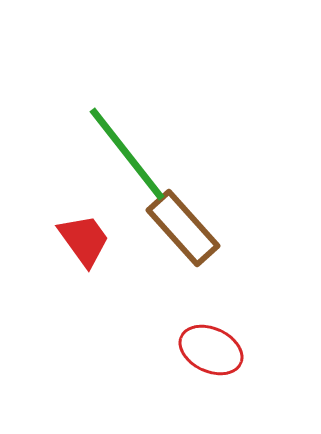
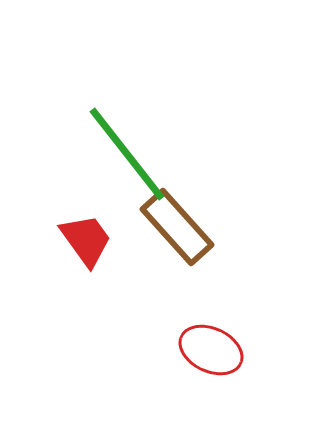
brown rectangle: moved 6 px left, 1 px up
red trapezoid: moved 2 px right
